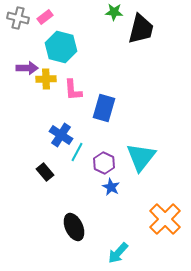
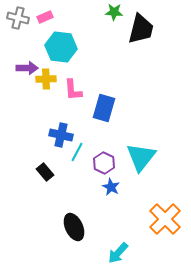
pink rectangle: rotated 14 degrees clockwise
cyan hexagon: rotated 8 degrees counterclockwise
blue cross: rotated 20 degrees counterclockwise
